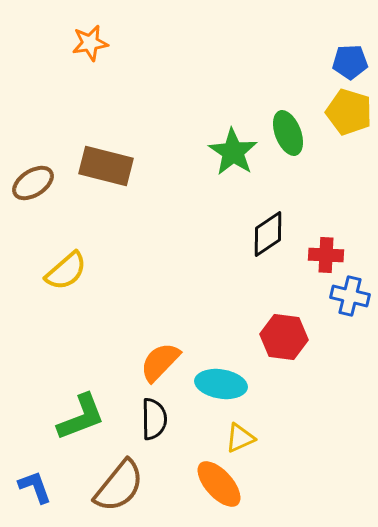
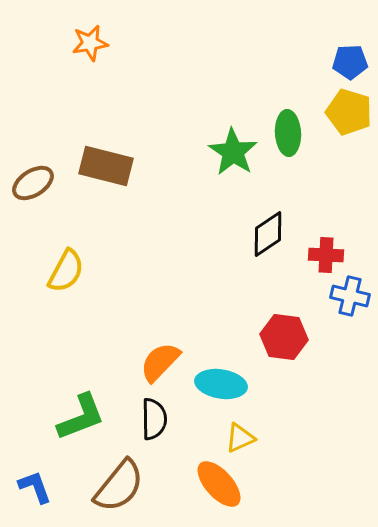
green ellipse: rotated 18 degrees clockwise
yellow semicircle: rotated 21 degrees counterclockwise
